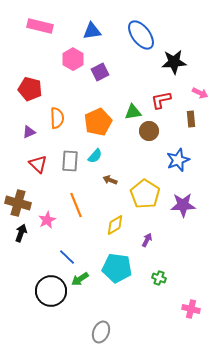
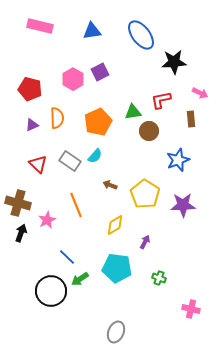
pink hexagon: moved 20 px down
purple triangle: moved 3 px right, 7 px up
gray rectangle: rotated 60 degrees counterclockwise
brown arrow: moved 5 px down
purple arrow: moved 2 px left, 2 px down
gray ellipse: moved 15 px right
